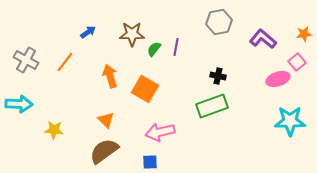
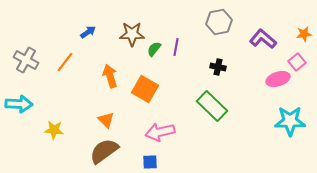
black cross: moved 9 px up
green rectangle: rotated 64 degrees clockwise
